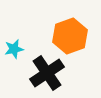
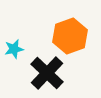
black cross: rotated 12 degrees counterclockwise
